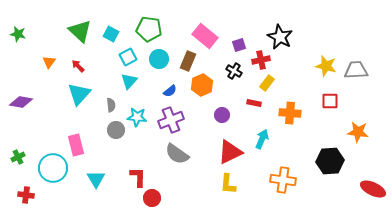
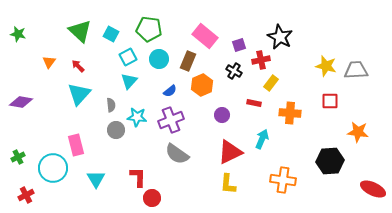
yellow rectangle at (267, 83): moved 4 px right
red cross at (26, 195): rotated 35 degrees counterclockwise
